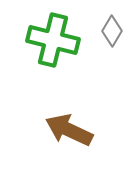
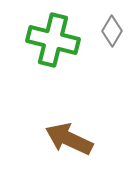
brown arrow: moved 9 px down
